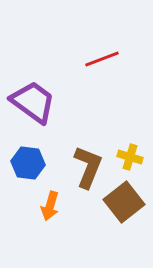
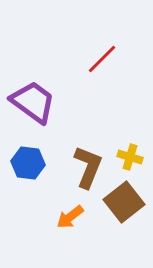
red line: rotated 24 degrees counterclockwise
orange arrow: moved 20 px right, 11 px down; rotated 36 degrees clockwise
